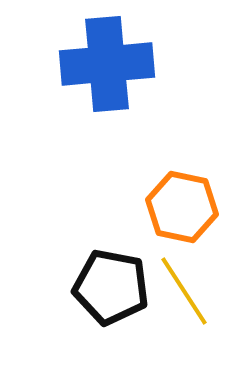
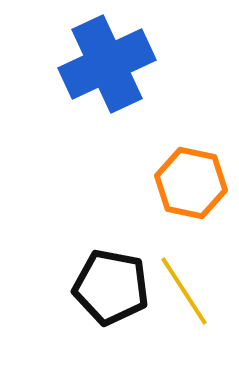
blue cross: rotated 20 degrees counterclockwise
orange hexagon: moved 9 px right, 24 px up
